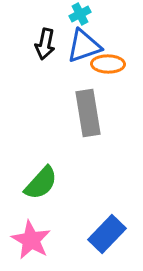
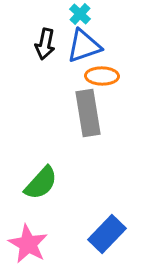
cyan cross: rotated 20 degrees counterclockwise
orange ellipse: moved 6 px left, 12 px down
pink star: moved 3 px left, 4 px down
